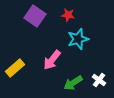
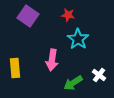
purple square: moved 7 px left
cyan star: rotated 20 degrees counterclockwise
pink arrow: rotated 30 degrees counterclockwise
yellow rectangle: rotated 54 degrees counterclockwise
white cross: moved 5 px up
